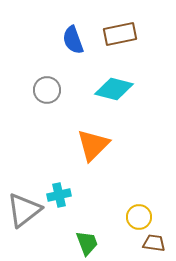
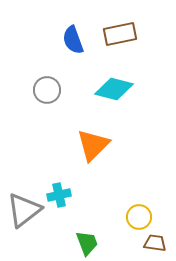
brown trapezoid: moved 1 px right
